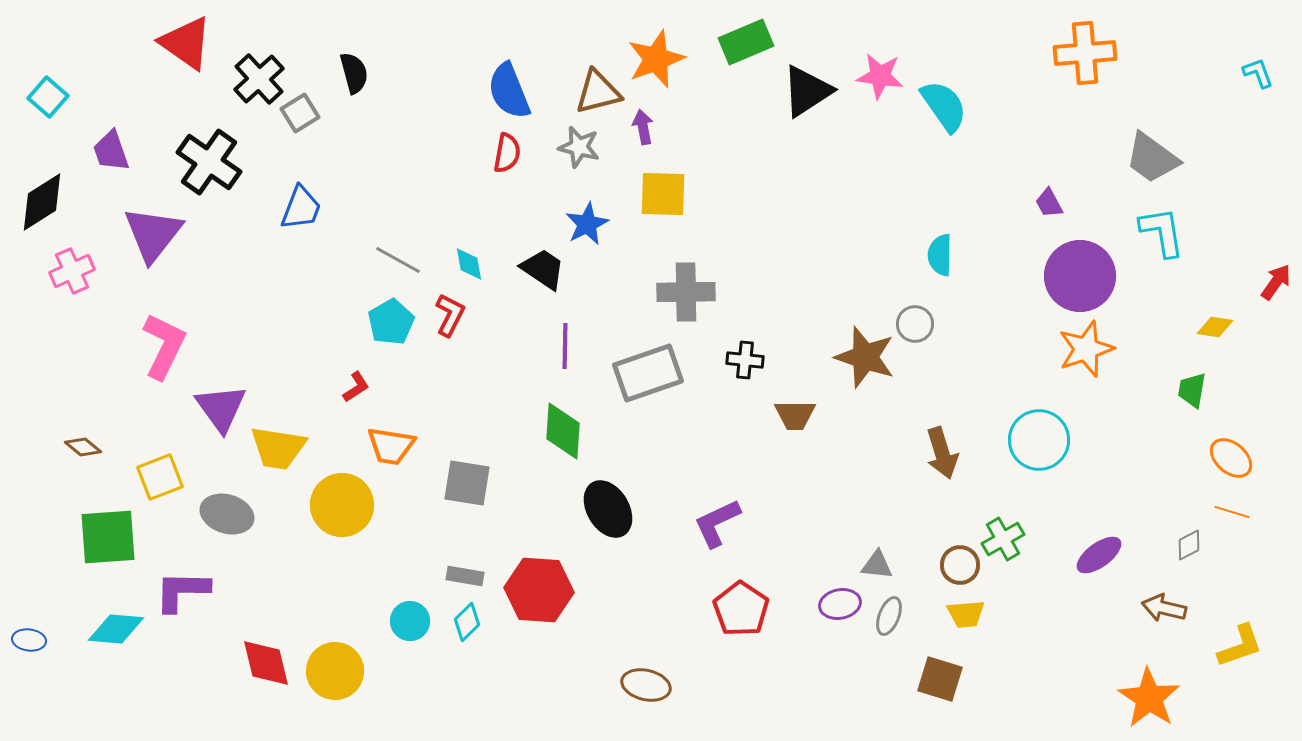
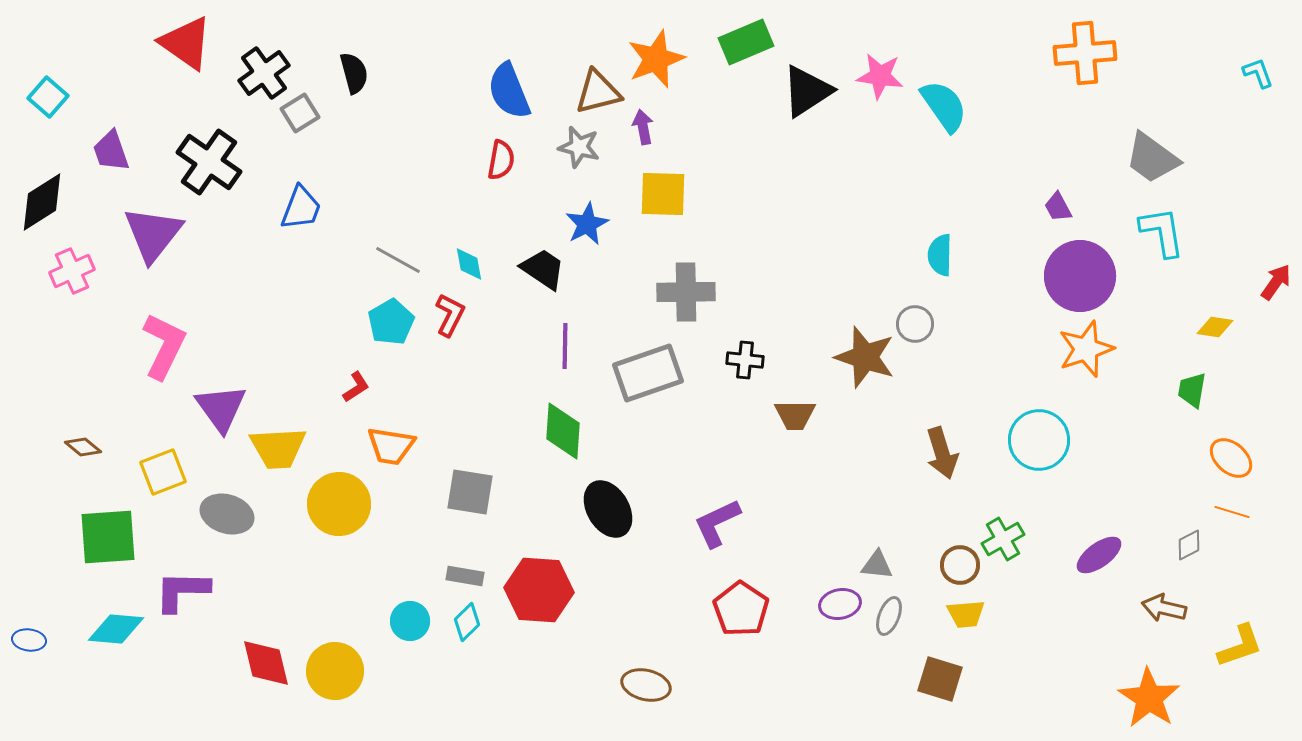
black cross at (259, 79): moved 5 px right, 6 px up; rotated 6 degrees clockwise
red semicircle at (507, 153): moved 6 px left, 7 px down
purple trapezoid at (1049, 203): moved 9 px right, 4 px down
yellow trapezoid at (278, 448): rotated 12 degrees counterclockwise
yellow square at (160, 477): moved 3 px right, 5 px up
gray square at (467, 483): moved 3 px right, 9 px down
yellow circle at (342, 505): moved 3 px left, 1 px up
